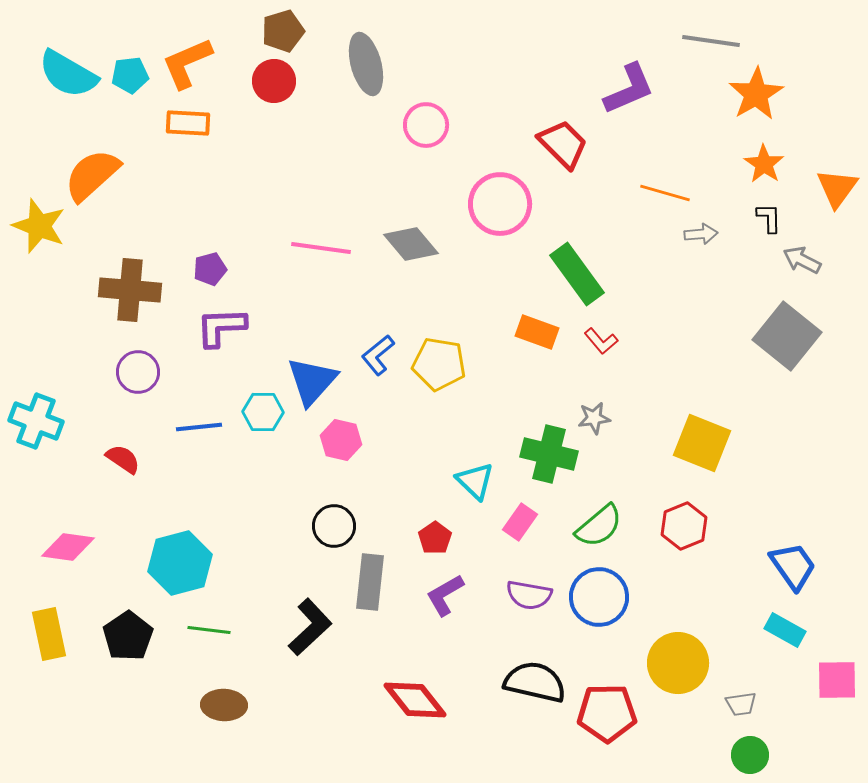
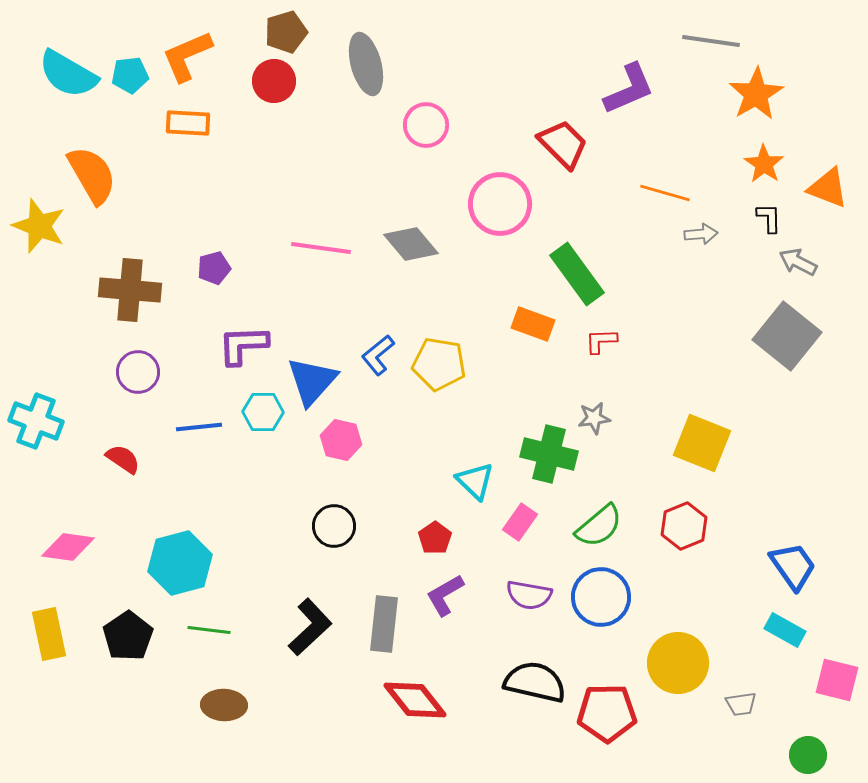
brown pentagon at (283, 31): moved 3 px right, 1 px down
orange L-shape at (187, 63): moved 7 px up
orange semicircle at (92, 175): rotated 102 degrees clockwise
orange triangle at (837, 188): moved 9 px left; rotated 45 degrees counterclockwise
gray arrow at (802, 260): moved 4 px left, 2 px down
purple pentagon at (210, 269): moved 4 px right, 1 px up
purple L-shape at (221, 327): moved 22 px right, 18 px down
orange rectangle at (537, 332): moved 4 px left, 8 px up
red L-shape at (601, 341): rotated 128 degrees clockwise
gray rectangle at (370, 582): moved 14 px right, 42 px down
blue circle at (599, 597): moved 2 px right
pink square at (837, 680): rotated 15 degrees clockwise
green circle at (750, 755): moved 58 px right
